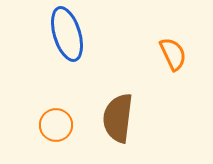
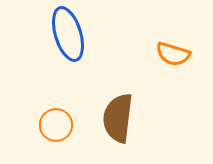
blue ellipse: moved 1 px right
orange semicircle: rotated 132 degrees clockwise
